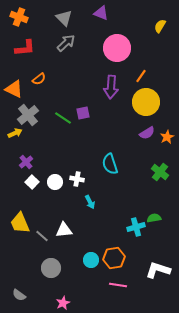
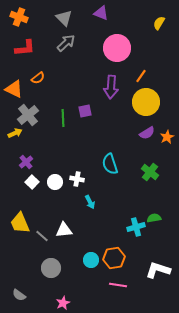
yellow semicircle: moved 1 px left, 3 px up
orange semicircle: moved 1 px left, 1 px up
purple square: moved 2 px right, 2 px up
green line: rotated 54 degrees clockwise
green cross: moved 10 px left
